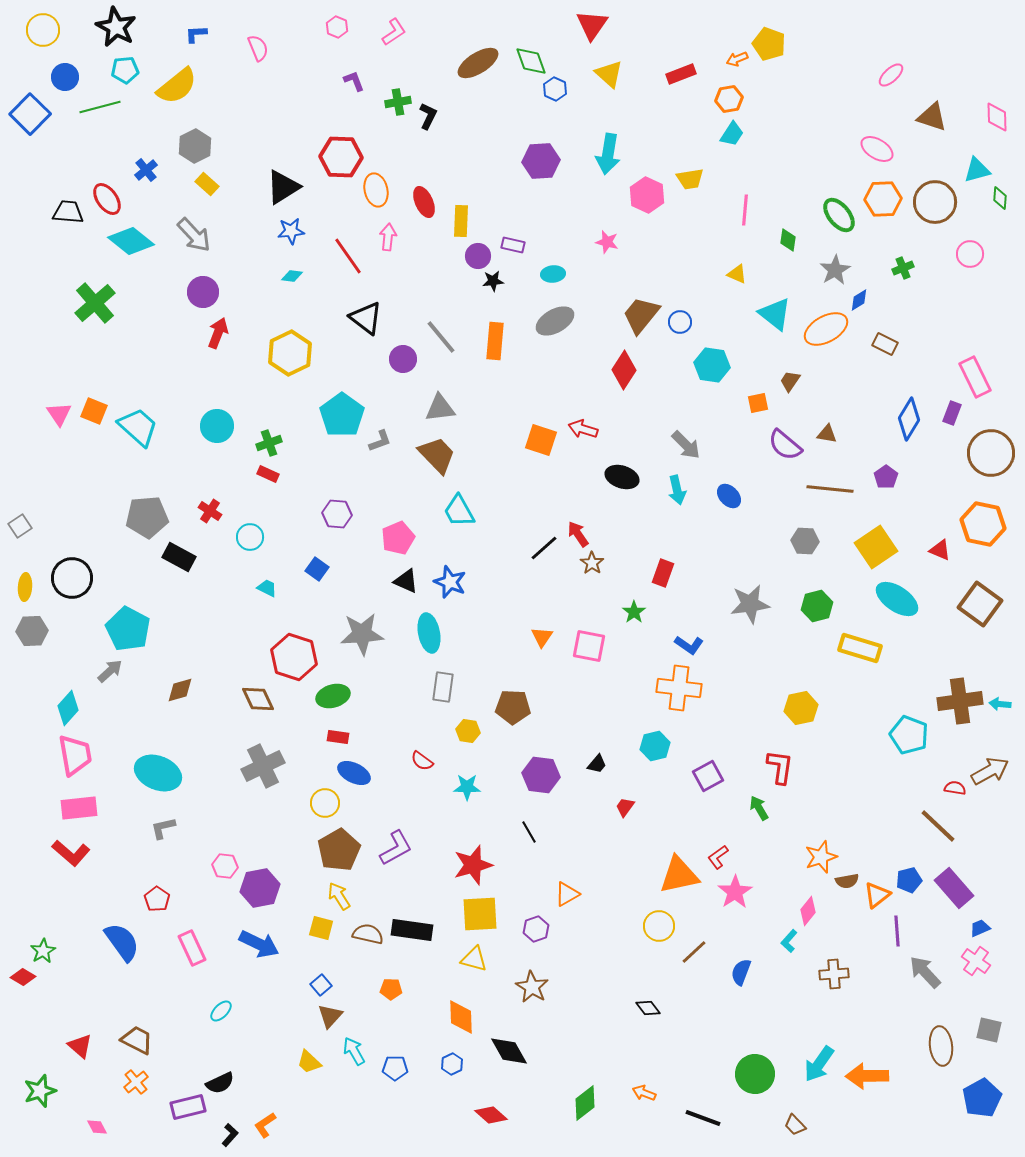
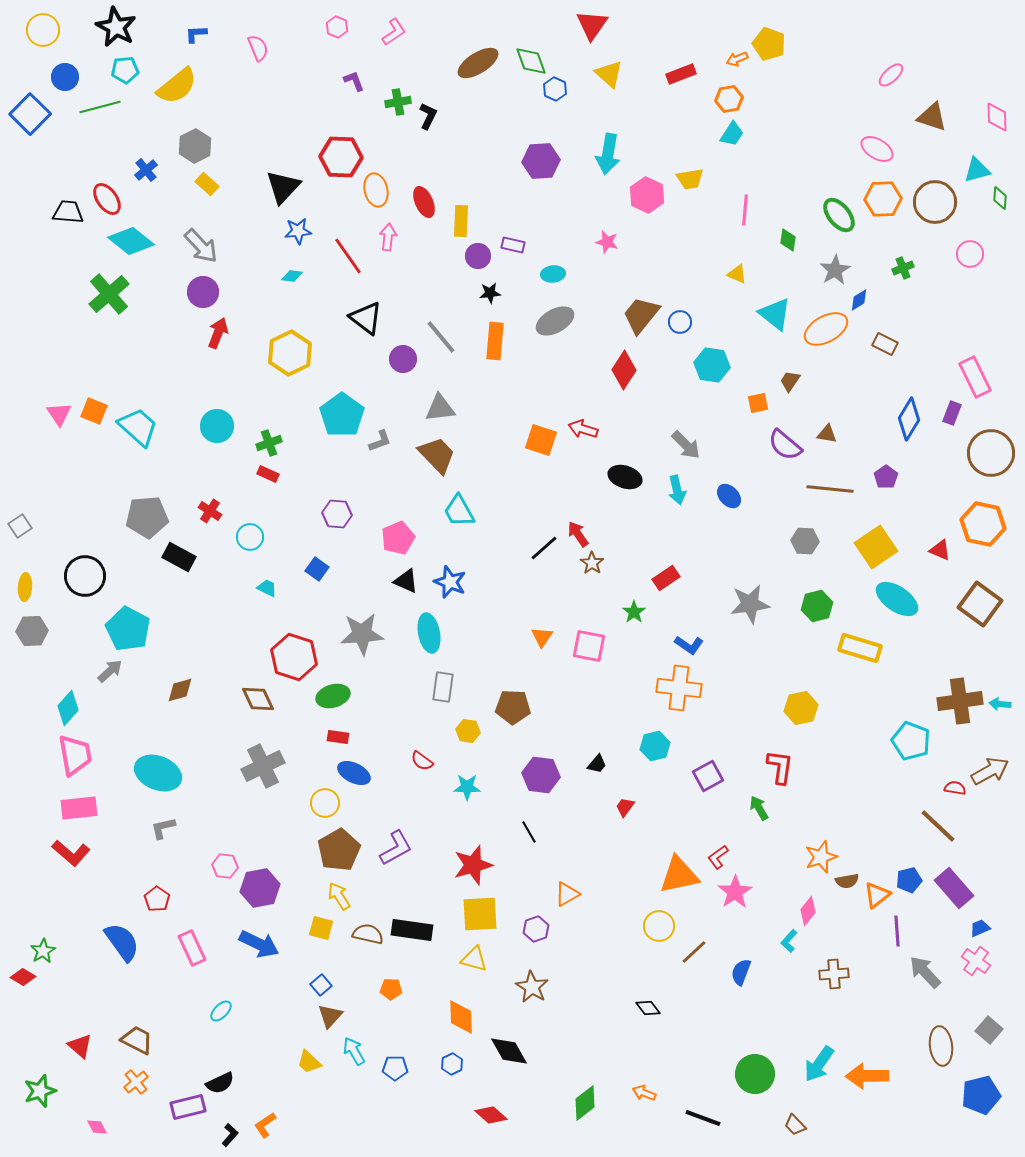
black triangle at (283, 187): rotated 15 degrees counterclockwise
blue star at (291, 231): moved 7 px right
gray arrow at (194, 235): moved 7 px right, 11 px down
black star at (493, 281): moved 3 px left, 12 px down
green cross at (95, 303): moved 14 px right, 9 px up
black ellipse at (622, 477): moved 3 px right
red rectangle at (663, 573): moved 3 px right, 5 px down; rotated 36 degrees clockwise
black circle at (72, 578): moved 13 px right, 2 px up
cyan pentagon at (909, 735): moved 2 px right, 6 px down
gray square at (989, 1030): rotated 28 degrees clockwise
blue pentagon at (982, 1098): moved 1 px left, 3 px up; rotated 15 degrees clockwise
